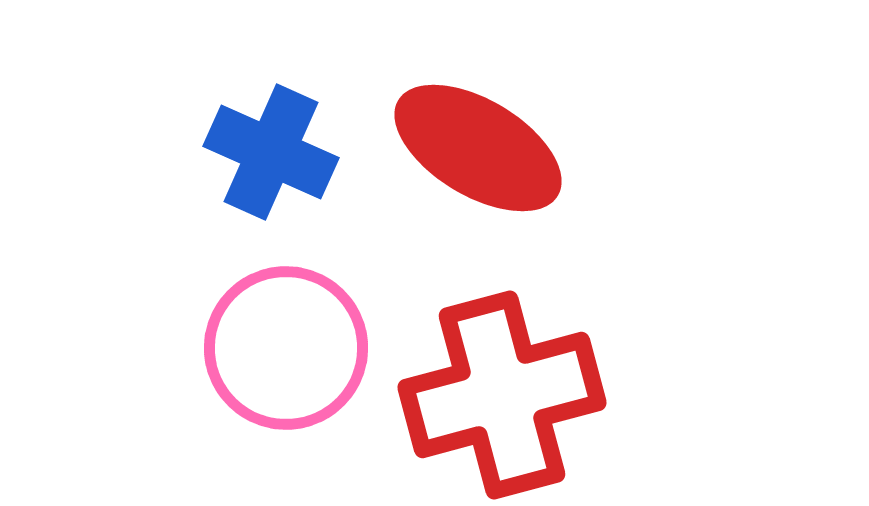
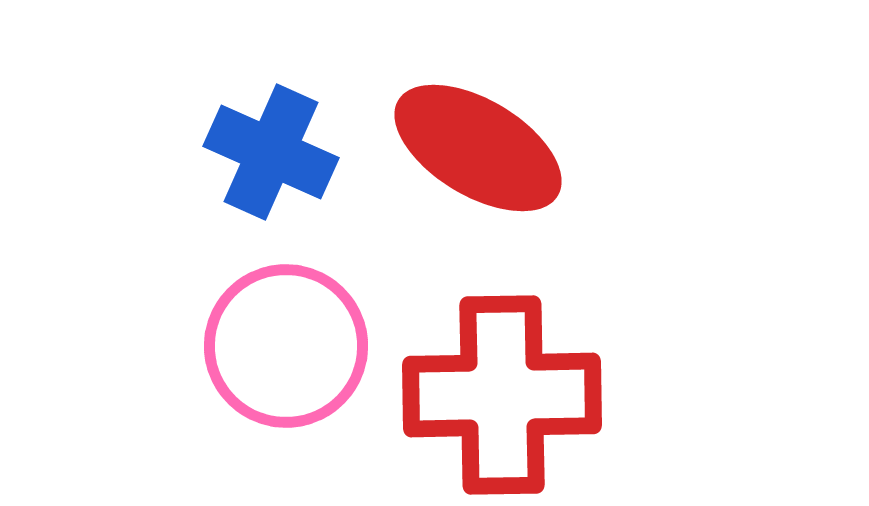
pink circle: moved 2 px up
red cross: rotated 14 degrees clockwise
